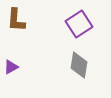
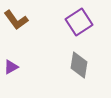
brown L-shape: rotated 40 degrees counterclockwise
purple square: moved 2 px up
